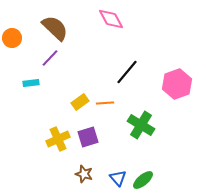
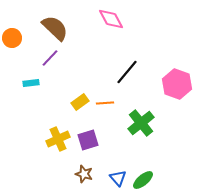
pink hexagon: rotated 20 degrees counterclockwise
green cross: moved 2 px up; rotated 20 degrees clockwise
purple square: moved 3 px down
